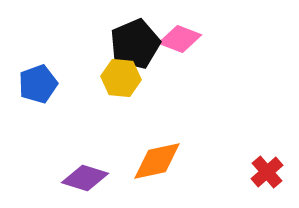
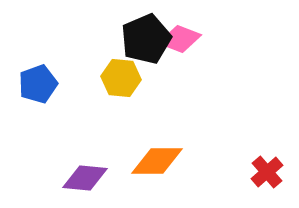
black pentagon: moved 11 px right, 5 px up
orange diamond: rotated 12 degrees clockwise
purple diamond: rotated 12 degrees counterclockwise
